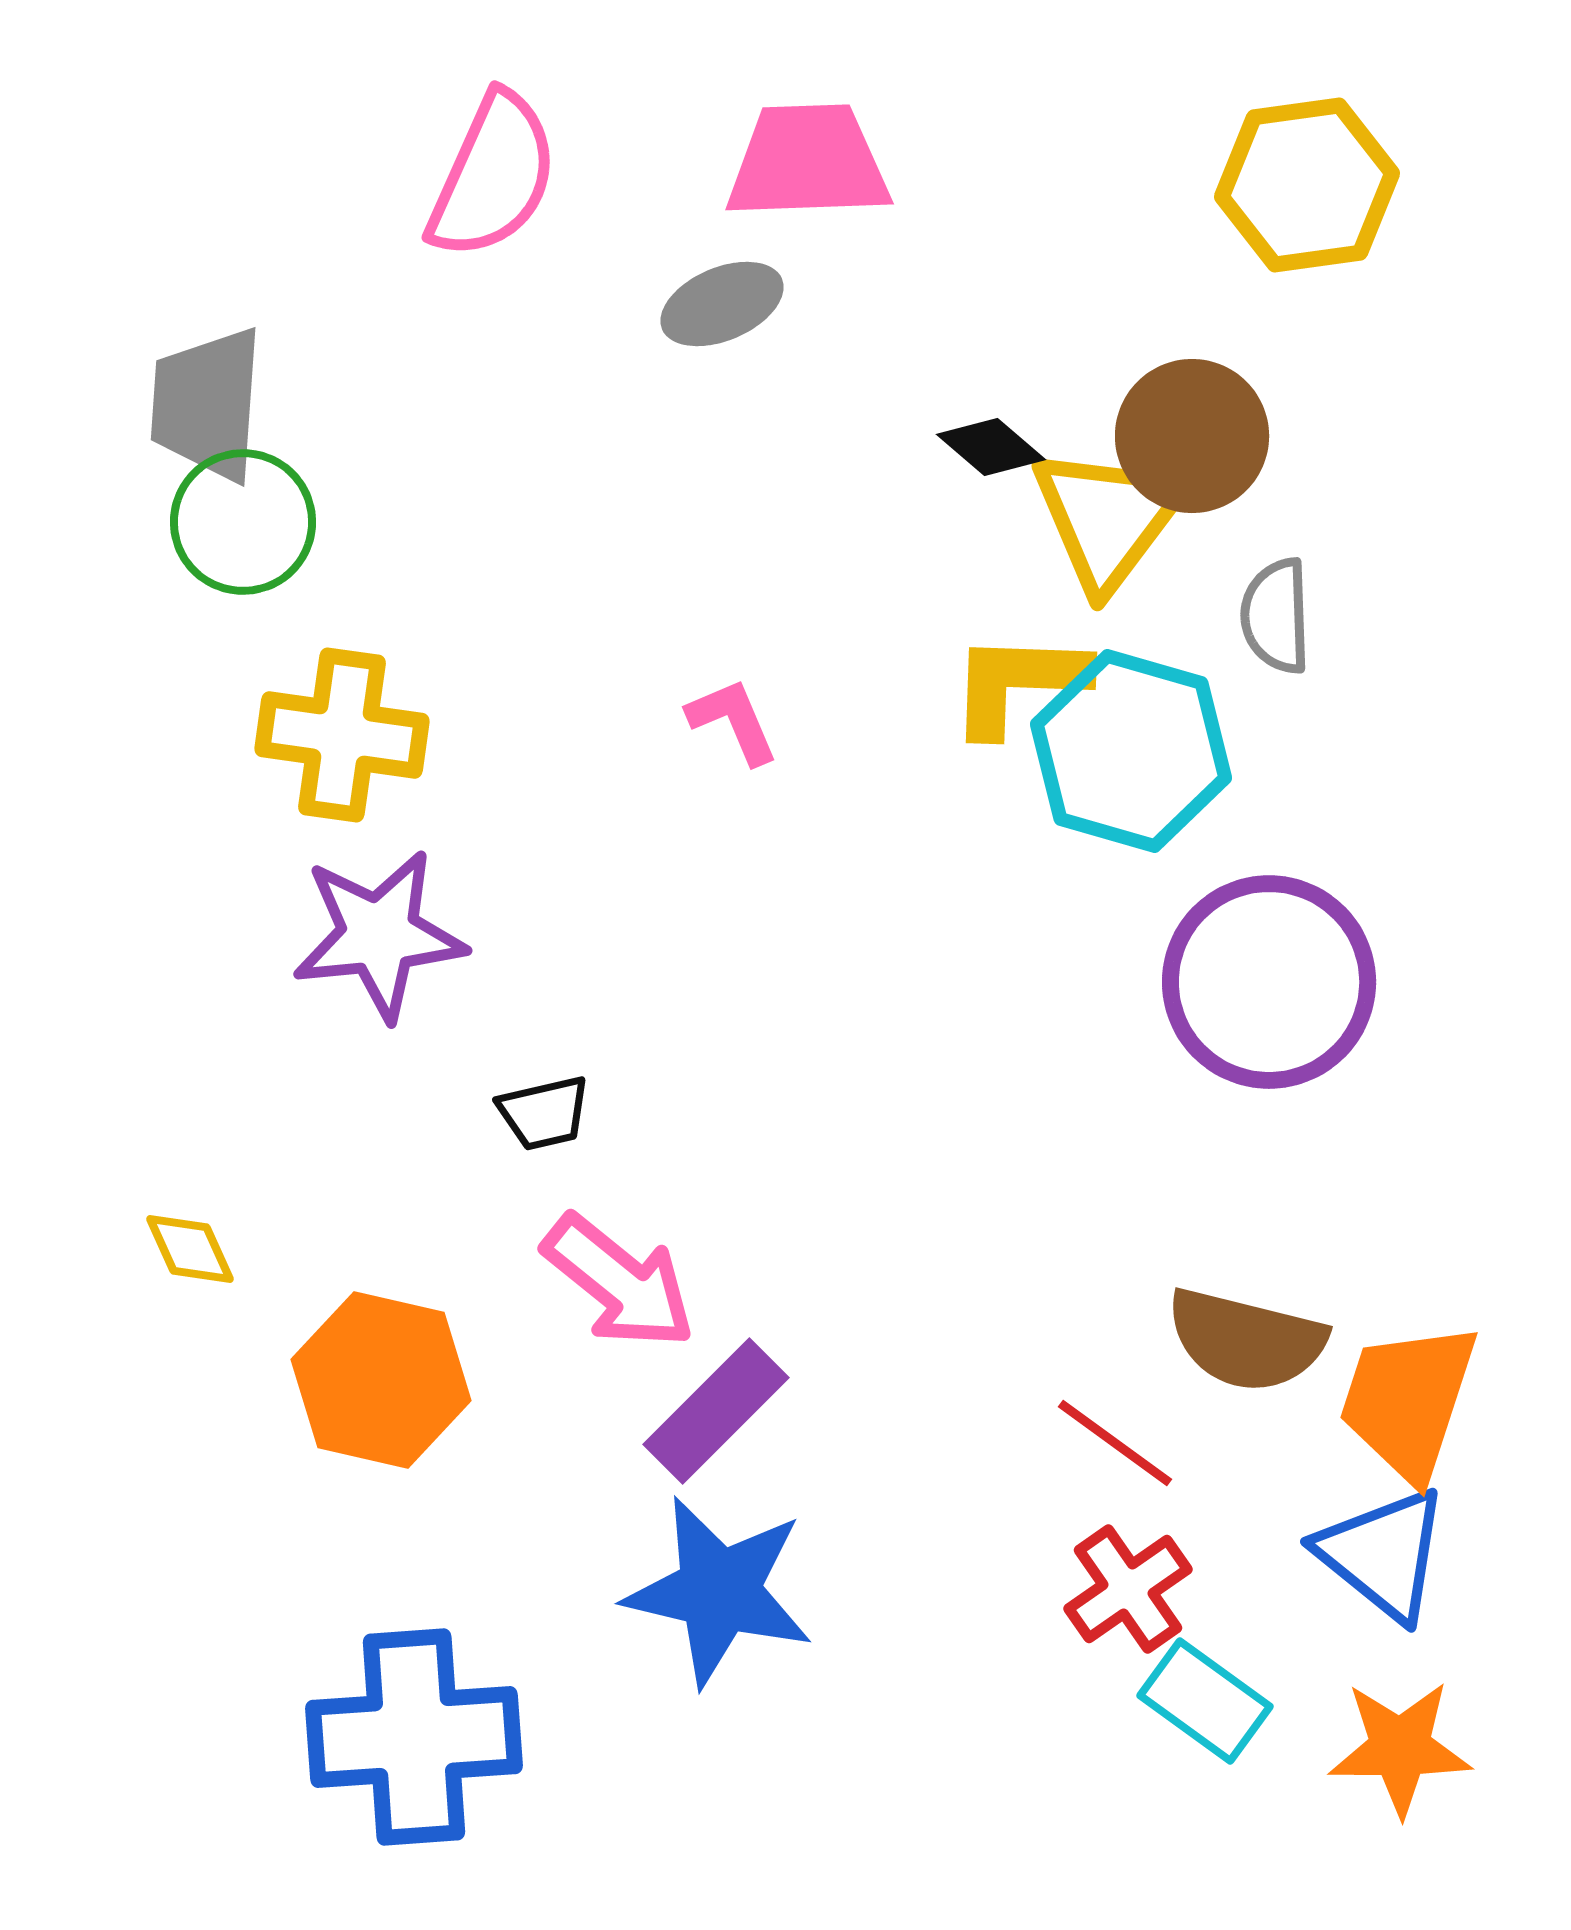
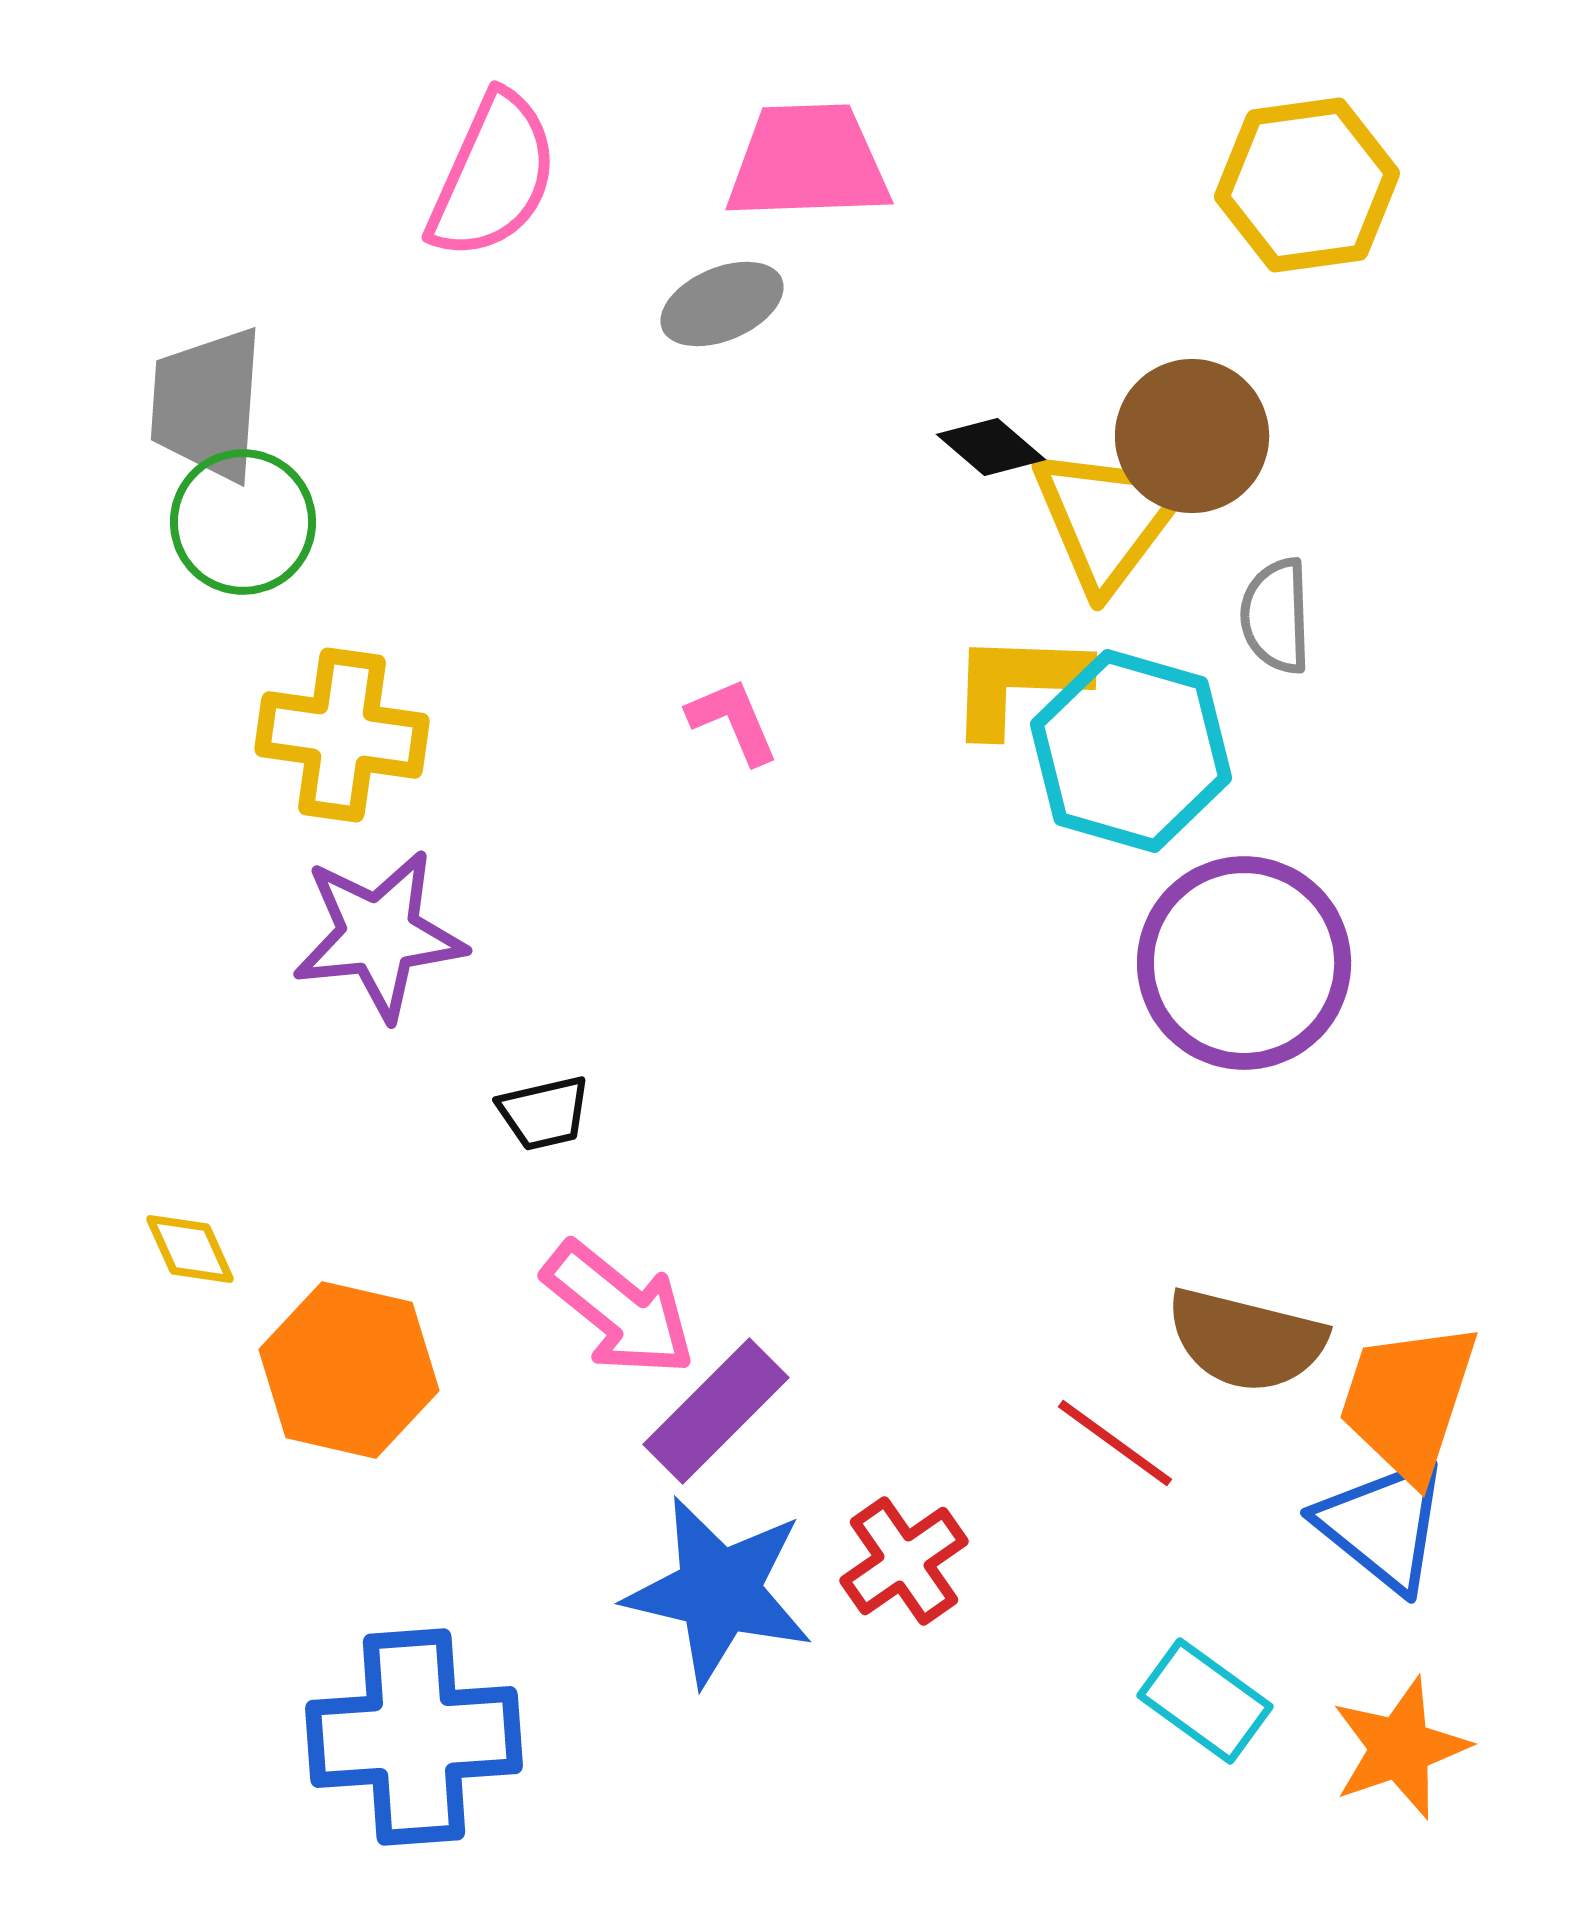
purple circle: moved 25 px left, 19 px up
pink arrow: moved 27 px down
orange hexagon: moved 32 px left, 10 px up
blue triangle: moved 29 px up
red cross: moved 224 px left, 28 px up
orange star: rotated 19 degrees counterclockwise
